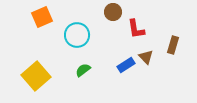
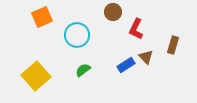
red L-shape: rotated 35 degrees clockwise
